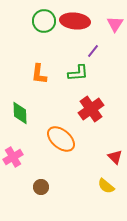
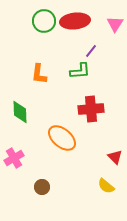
red ellipse: rotated 12 degrees counterclockwise
purple line: moved 2 px left
green L-shape: moved 2 px right, 2 px up
red cross: rotated 30 degrees clockwise
green diamond: moved 1 px up
orange ellipse: moved 1 px right, 1 px up
pink cross: moved 1 px right, 1 px down
brown circle: moved 1 px right
